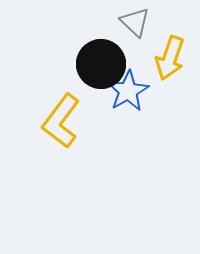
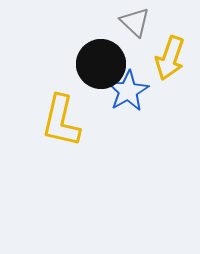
yellow L-shape: rotated 24 degrees counterclockwise
